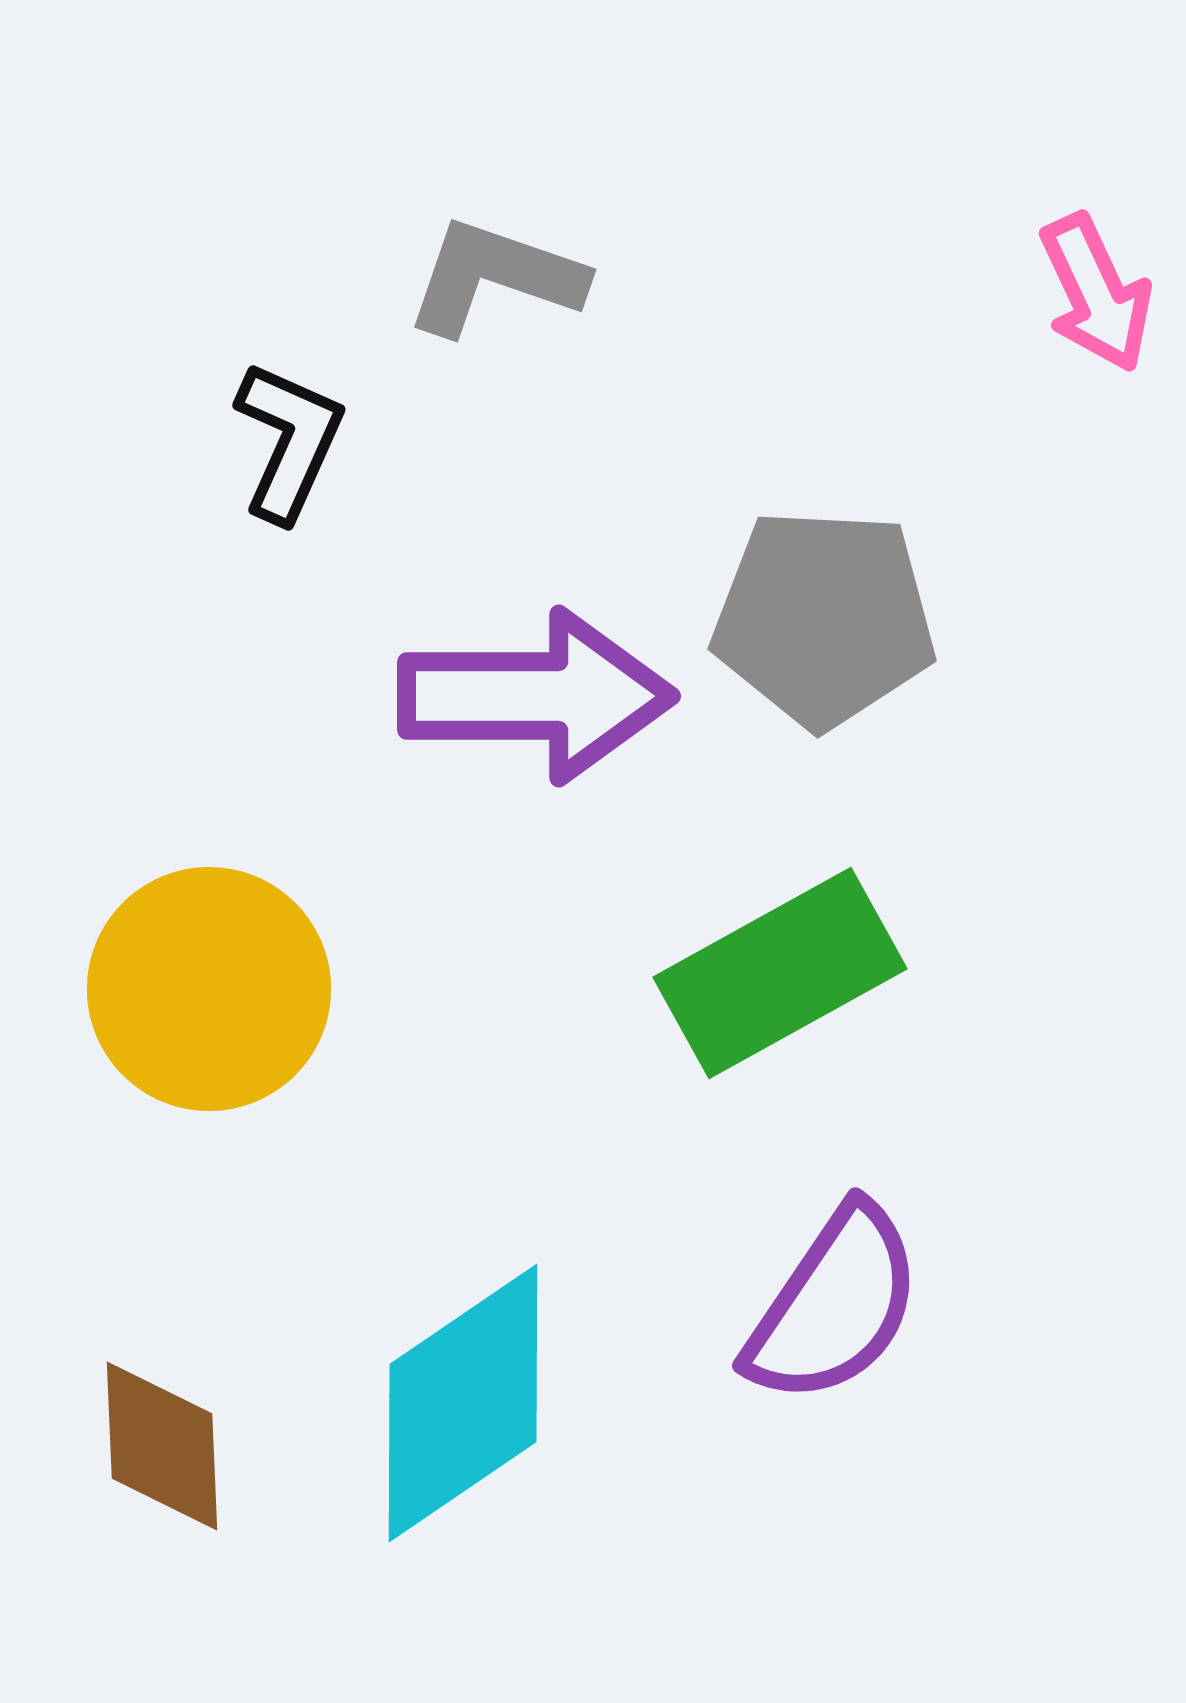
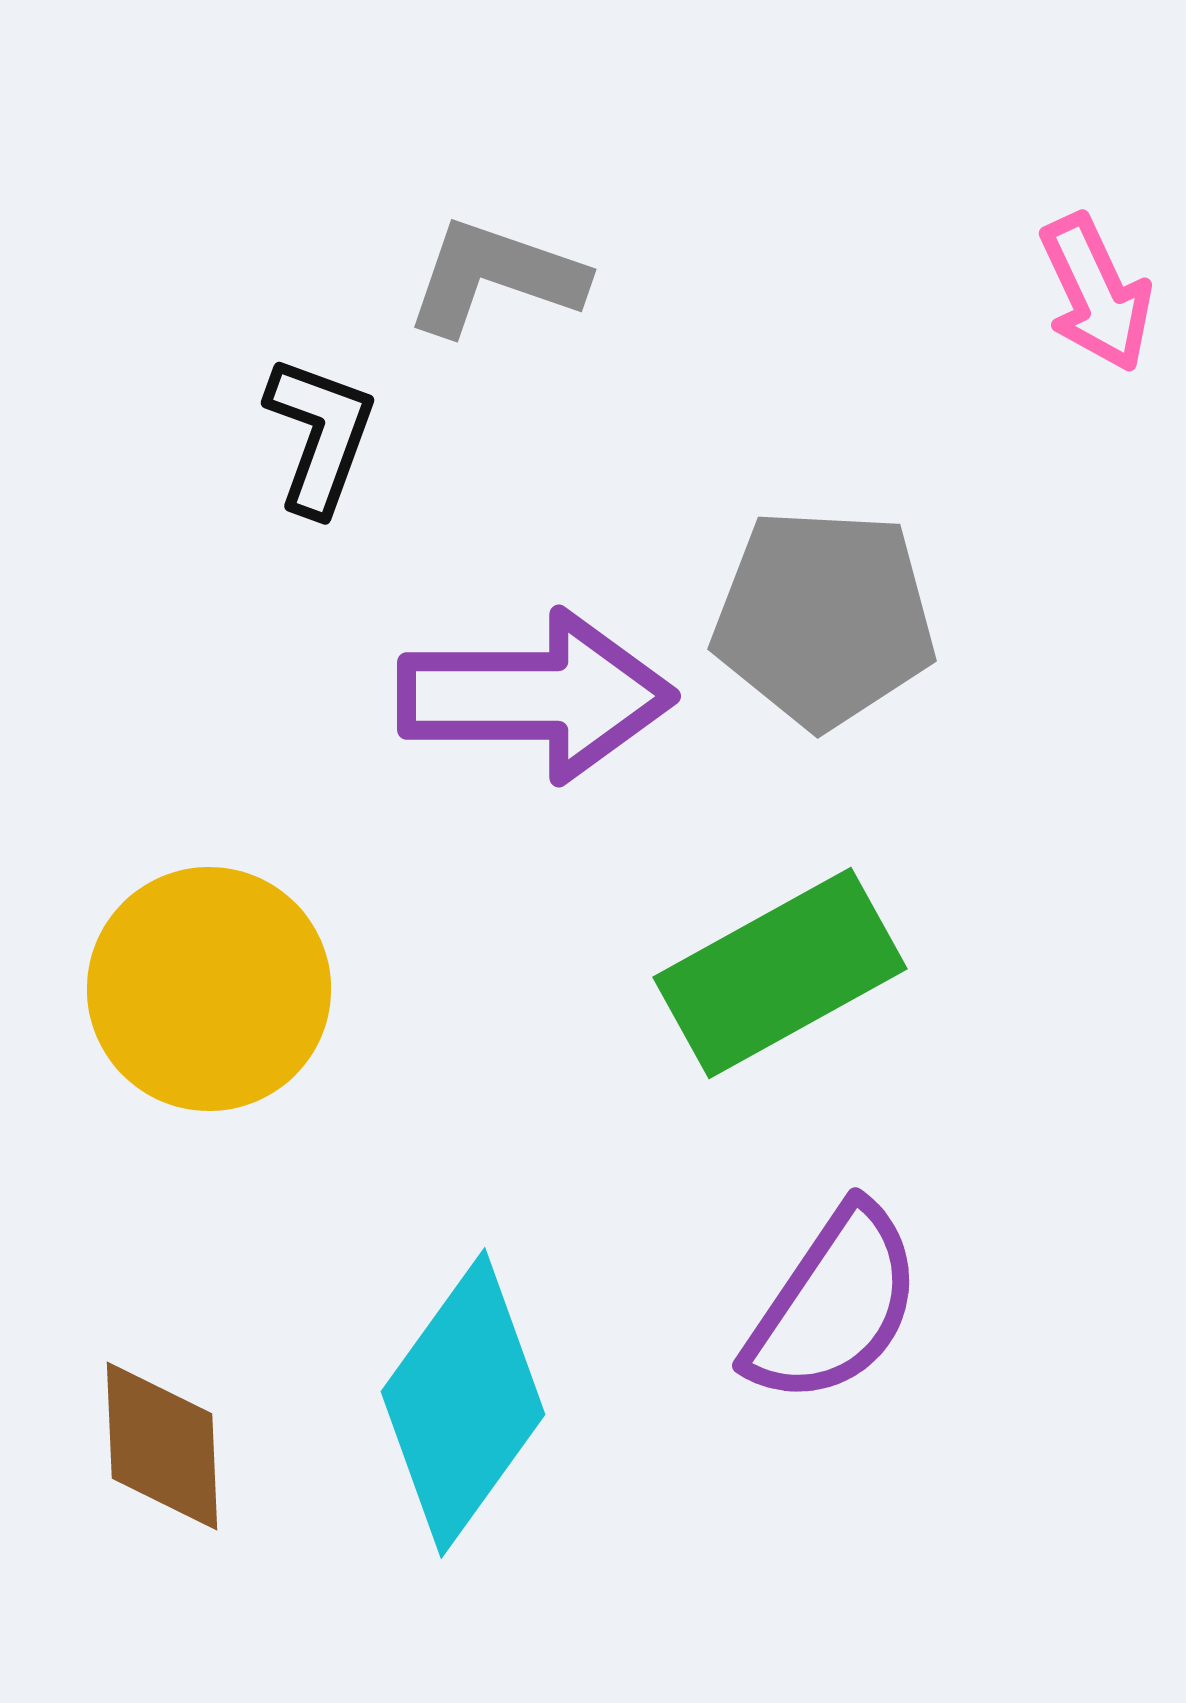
black L-shape: moved 31 px right, 6 px up; rotated 4 degrees counterclockwise
cyan diamond: rotated 20 degrees counterclockwise
